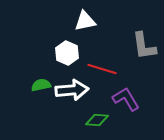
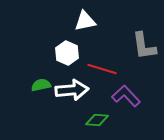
purple L-shape: moved 3 px up; rotated 12 degrees counterclockwise
